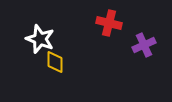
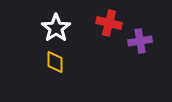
white star: moved 16 px right, 11 px up; rotated 16 degrees clockwise
purple cross: moved 4 px left, 4 px up; rotated 15 degrees clockwise
